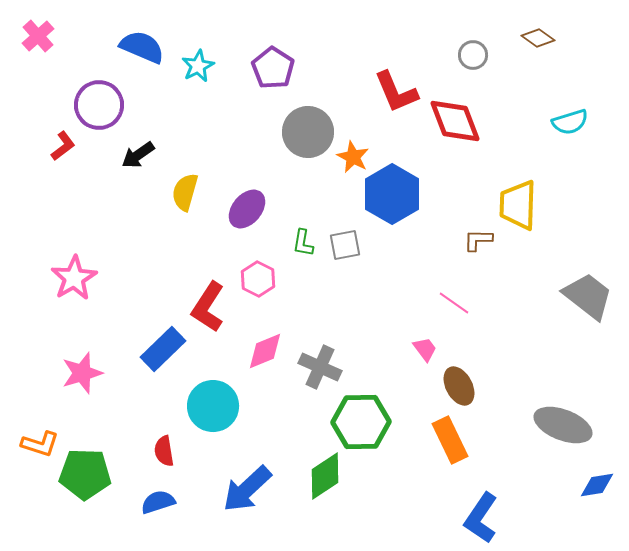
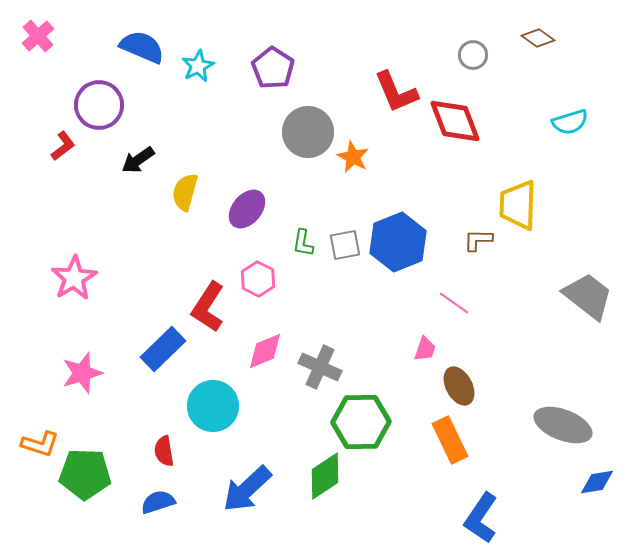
black arrow at (138, 155): moved 5 px down
blue hexagon at (392, 194): moved 6 px right, 48 px down; rotated 8 degrees clockwise
pink trapezoid at (425, 349): rotated 56 degrees clockwise
blue diamond at (597, 485): moved 3 px up
